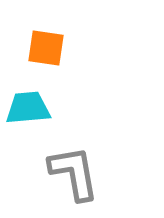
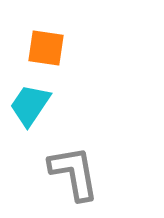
cyan trapezoid: moved 2 px right, 3 px up; rotated 51 degrees counterclockwise
